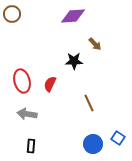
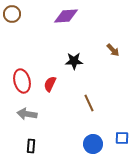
purple diamond: moved 7 px left
brown arrow: moved 18 px right, 6 px down
blue square: moved 4 px right; rotated 32 degrees counterclockwise
